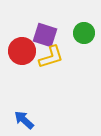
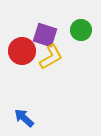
green circle: moved 3 px left, 3 px up
yellow L-shape: rotated 12 degrees counterclockwise
blue arrow: moved 2 px up
